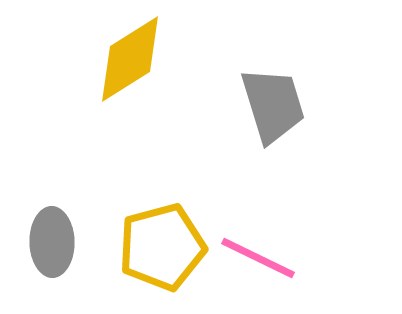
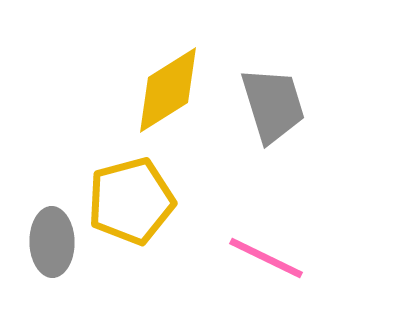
yellow diamond: moved 38 px right, 31 px down
yellow pentagon: moved 31 px left, 46 px up
pink line: moved 8 px right
